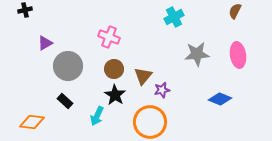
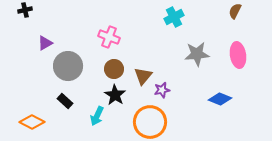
orange diamond: rotated 20 degrees clockwise
